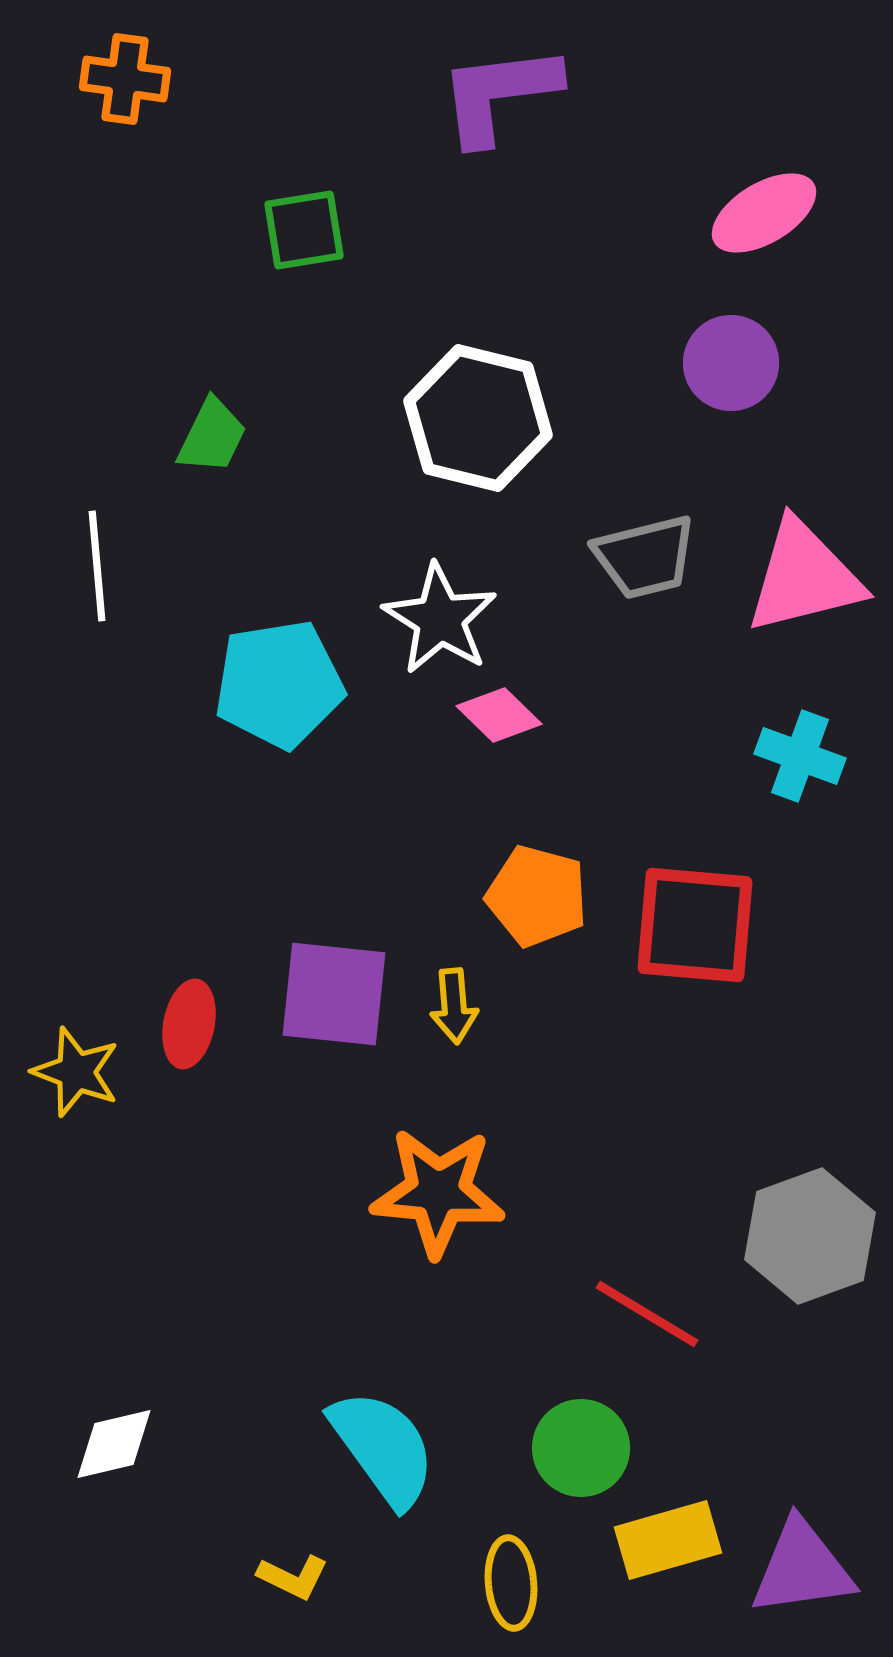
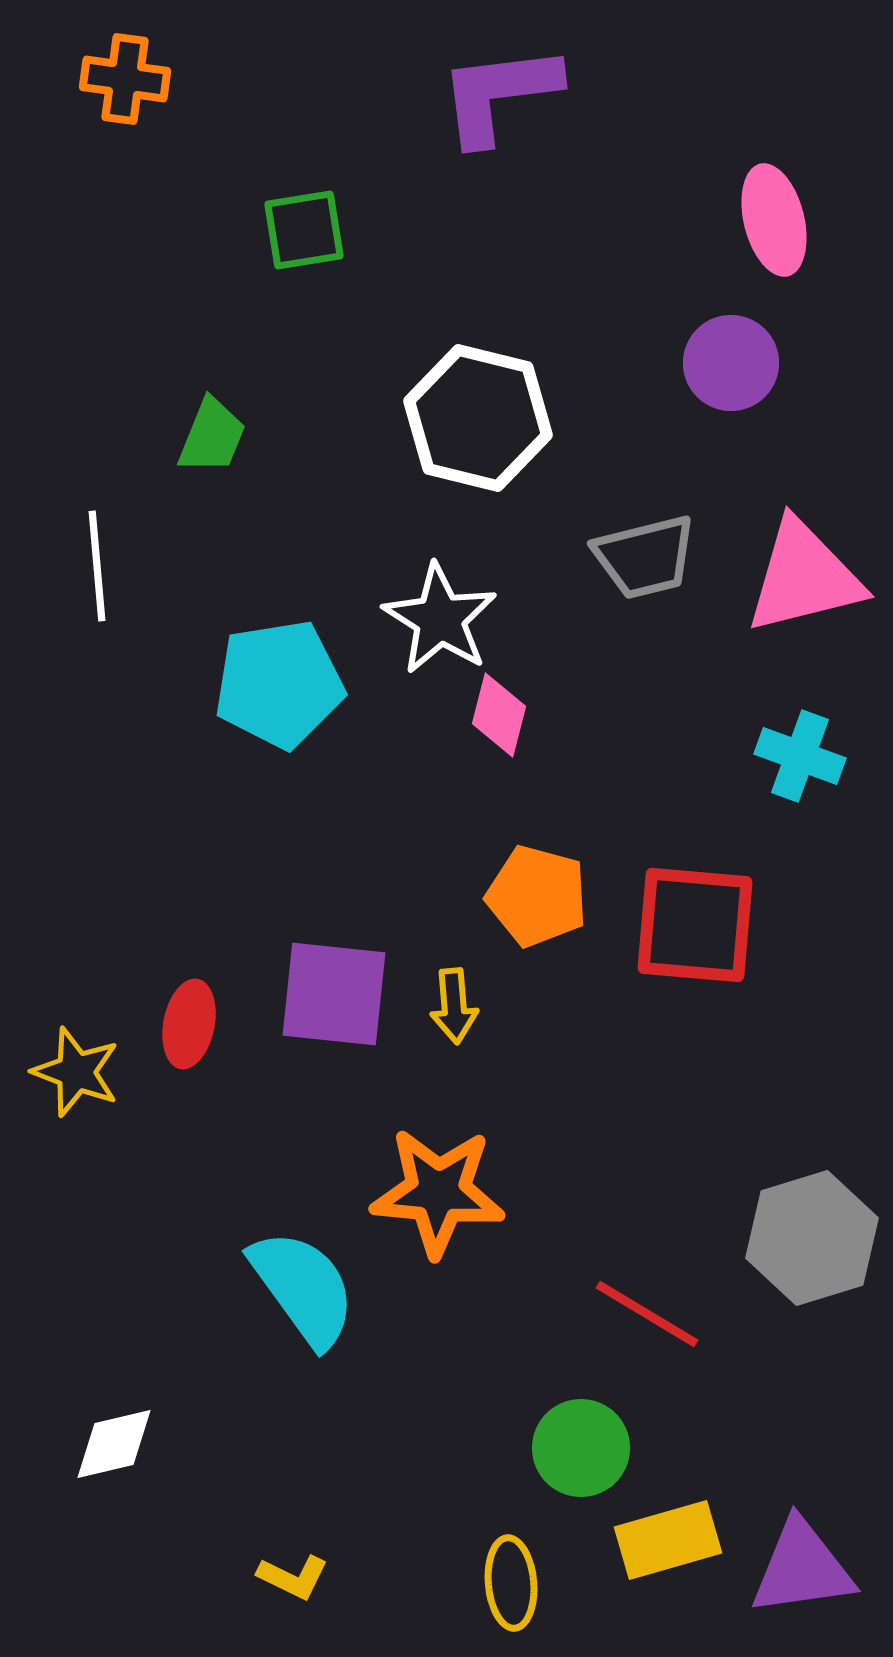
pink ellipse: moved 10 px right, 7 px down; rotated 73 degrees counterclockwise
green trapezoid: rotated 4 degrees counterclockwise
pink diamond: rotated 60 degrees clockwise
gray hexagon: moved 2 px right, 2 px down; rotated 3 degrees clockwise
cyan semicircle: moved 80 px left, 160 px up
